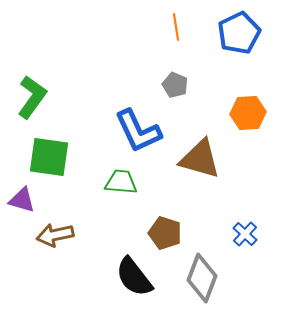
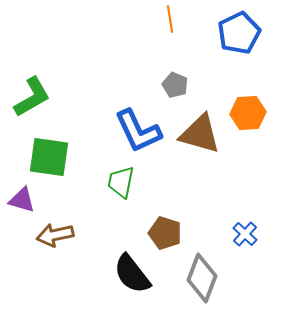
orange line: moved 6 px left, 8 px up
green L-shape: rotated 24 degrees clockwise
brown triangle: moved 25 px up
green trapezoid: rotated 84 degrees counterclockwise
black semicircle: moved 2 px left, 3 px up
